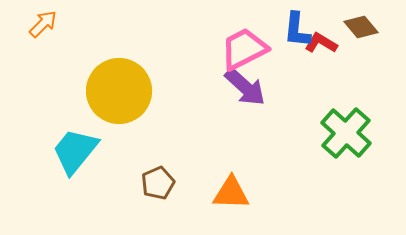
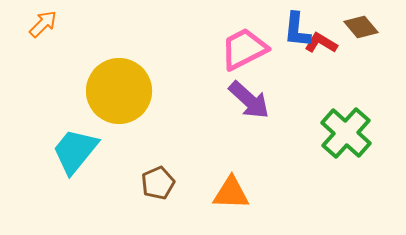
purple arrow: moved 4 px right, 13 px down
